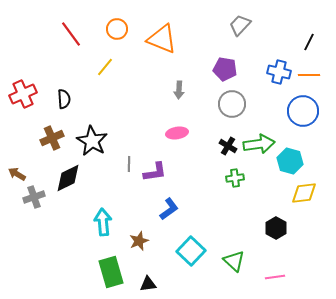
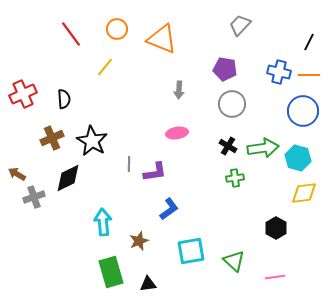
green arrow: moved 4 px right, 4 px down
cyan hexagon: moved 8 px right, 3 px up
cyan square: rotated 36 degrees clockwise
